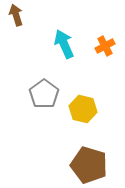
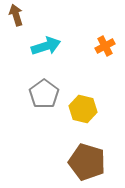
cyan arrow: moved 18 px left, 2 px down; rotated 96 degrees clockwise
brown pentagon: moved 2 px left, 3 px up
